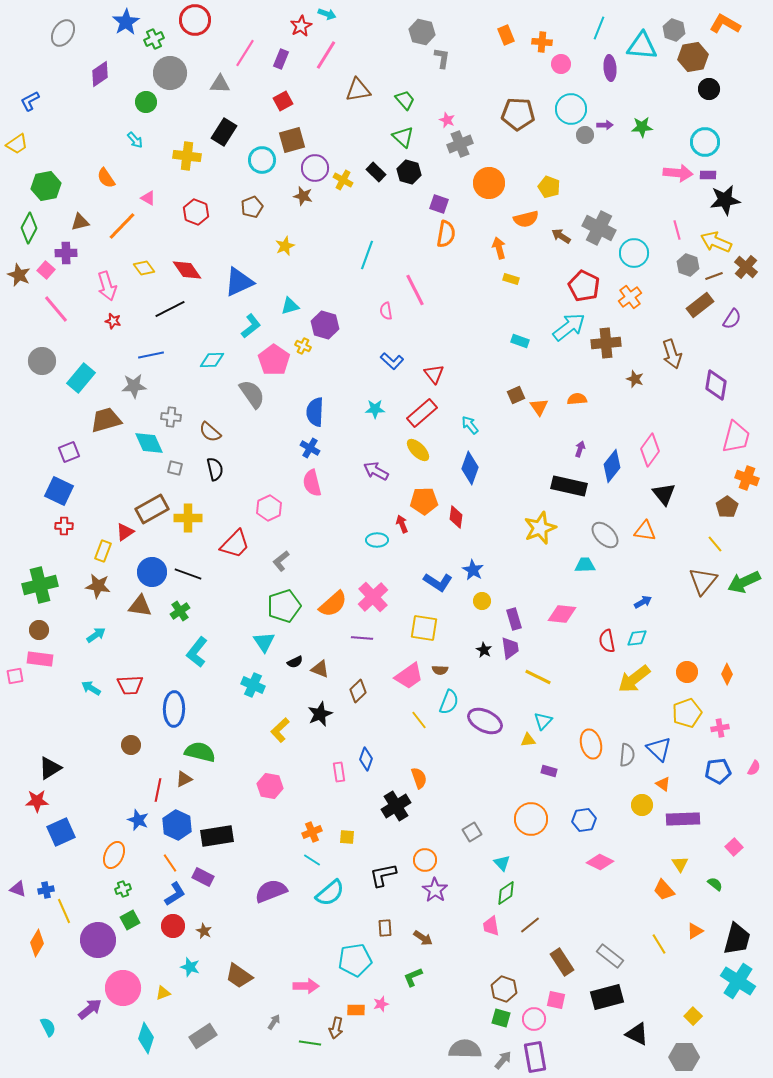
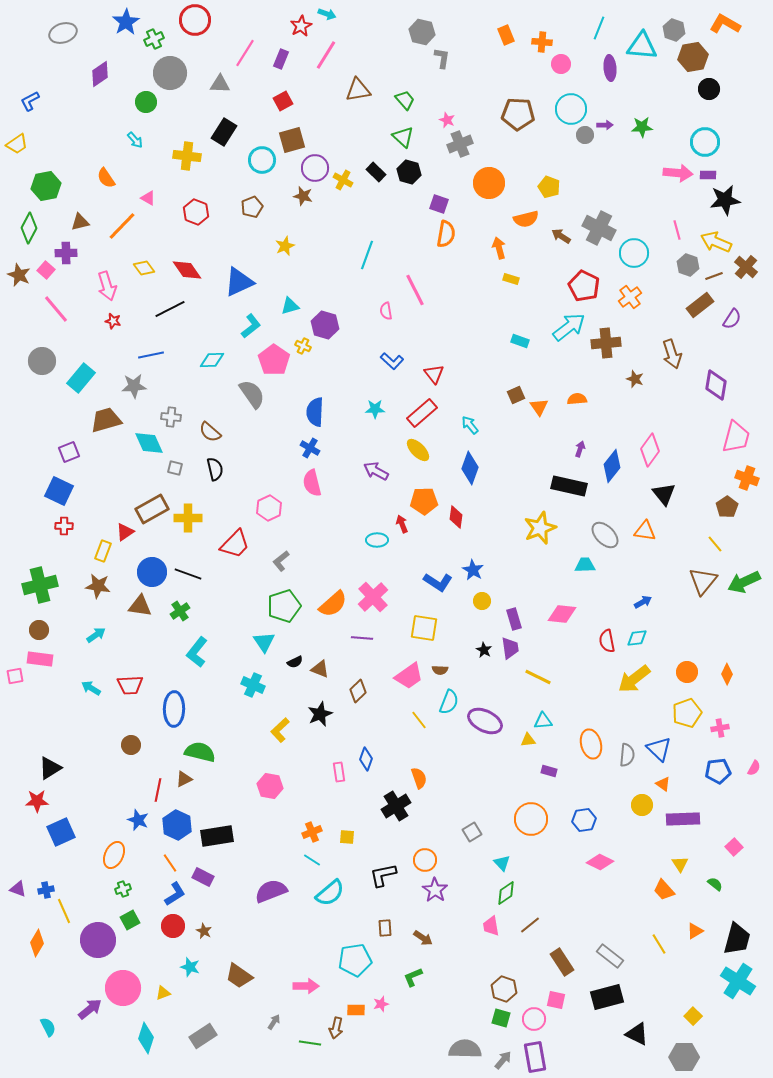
gray ellipse at (63, 33): rotated 40 degrees clockwise
cyan triangle at (543, 721): rotated 42 degrees clockwise
